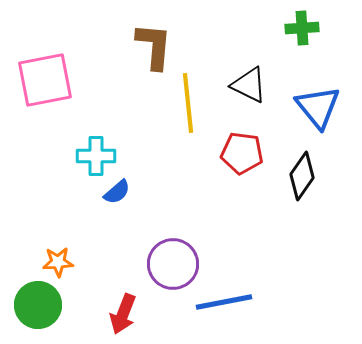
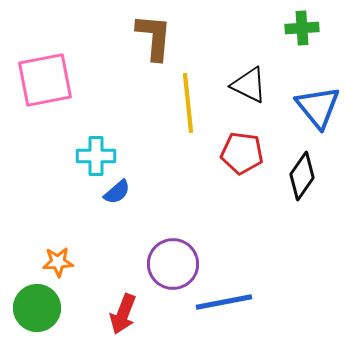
brown L-shape: moved 9 px up
green circle: moved 1 px left, 3 px down
